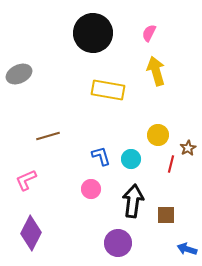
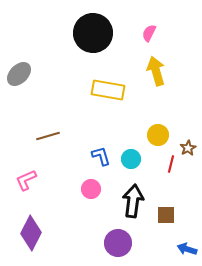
gray ellipse: rotated 20 degrees counterclockwise
